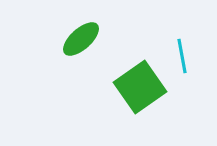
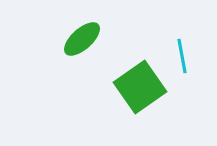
green ellipse: moved 1 px right
